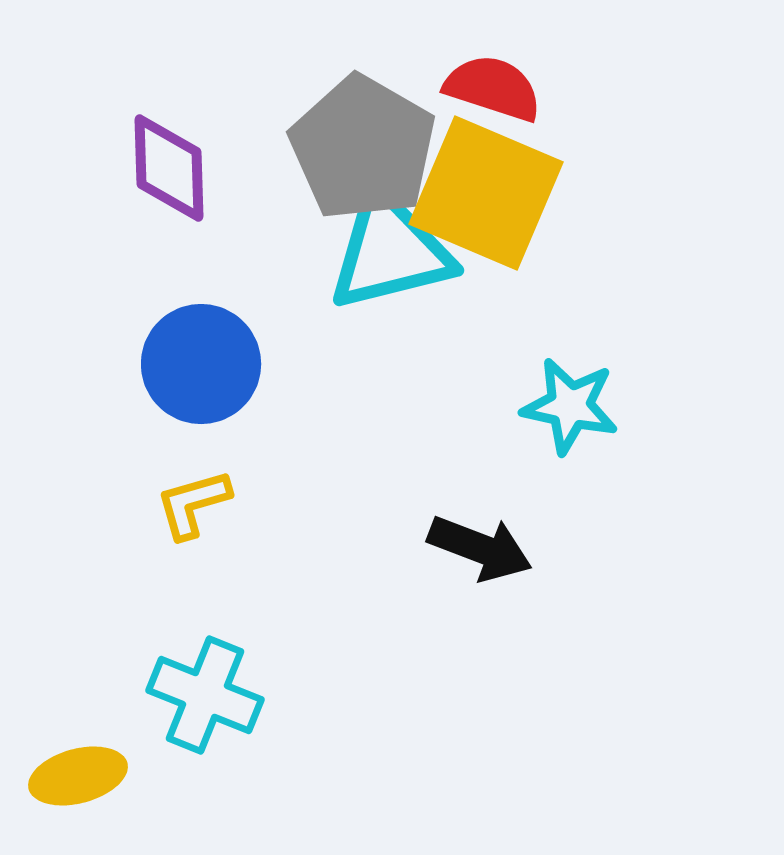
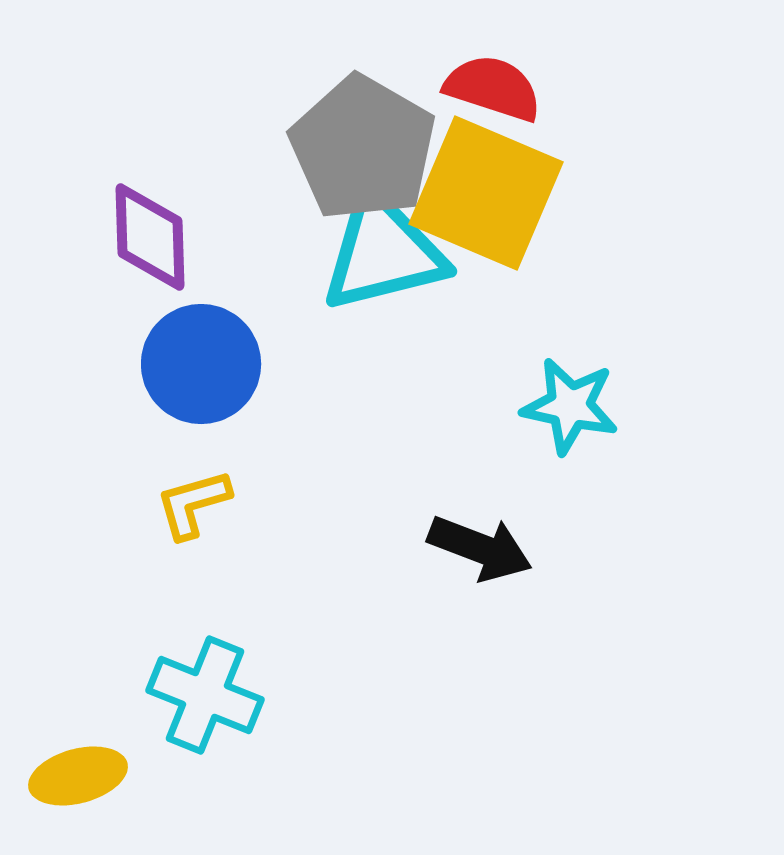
purple diamond: moved 19 px left, 69 px down
cyan triangle: moved 7 px left, 1 px down
